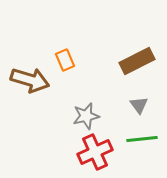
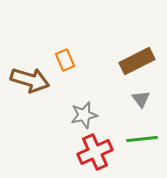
gray triangle: moved 2 px right, 6 px up
gray star: moved 2 px left, 1 px up
